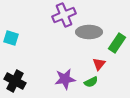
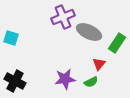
purple cross: moved 1 px left, 2 px down
gray ellipse: rotated 25 degrees clockwise
